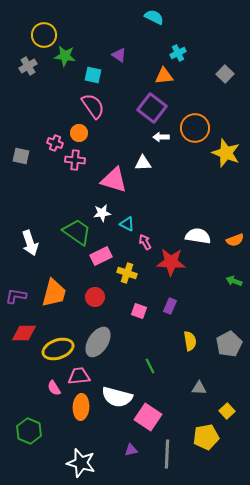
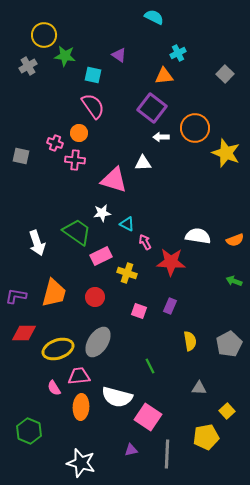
white arrow at (30, 243): moved 7 px right
